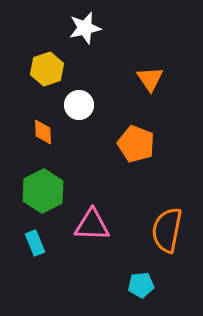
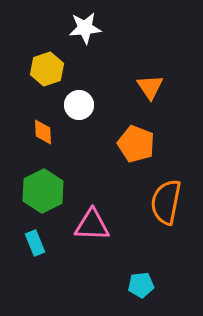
white star: rotated 8 degrees clockwise
orange triangle: moved 8 px down
orange semicircle: moved 1 px left, 28 px up
